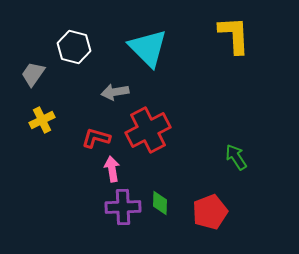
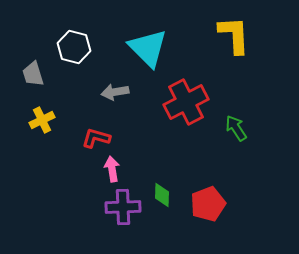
gray trapezoid: rotated 52 degrees counterclockwise
red cross: moved 38 px right, 28 px up
green arrow: moved 29 px up
green diamond: moved 2 px right, 8 px up
red pentagon: moved 2 px left, 8 px up
